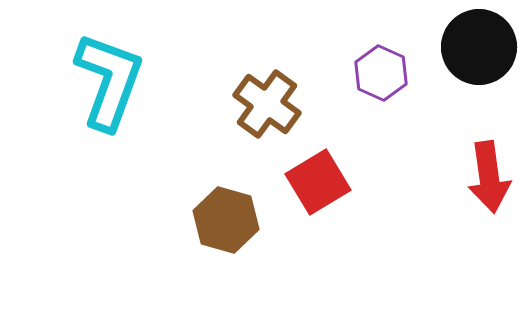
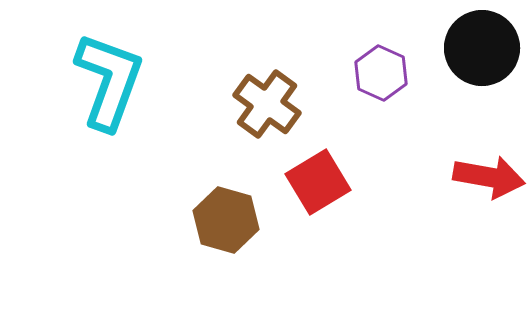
black circle: moved 3 px right, 1 px down
red arrow: rotated 72 degrees counterclockwise
